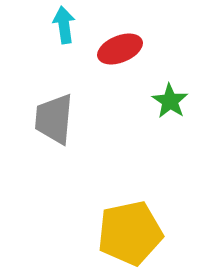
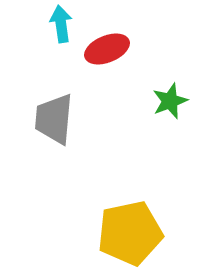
cyan arrow: moved 3 px left, 1 px up
red ellipse: moved 13 px left
green star: rotated 18 degrees clockwise
